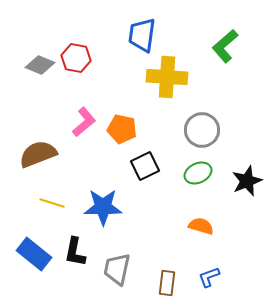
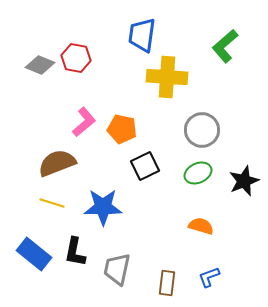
brown semicircle: moved 19 px right, 9 px down
black star: moved 3 px left
